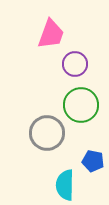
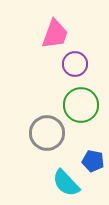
pink trapezoid: moved 4 px right
cyan semicircle: moved 1 px right, 2 px up; rotated 44 degrees counterclockwise
